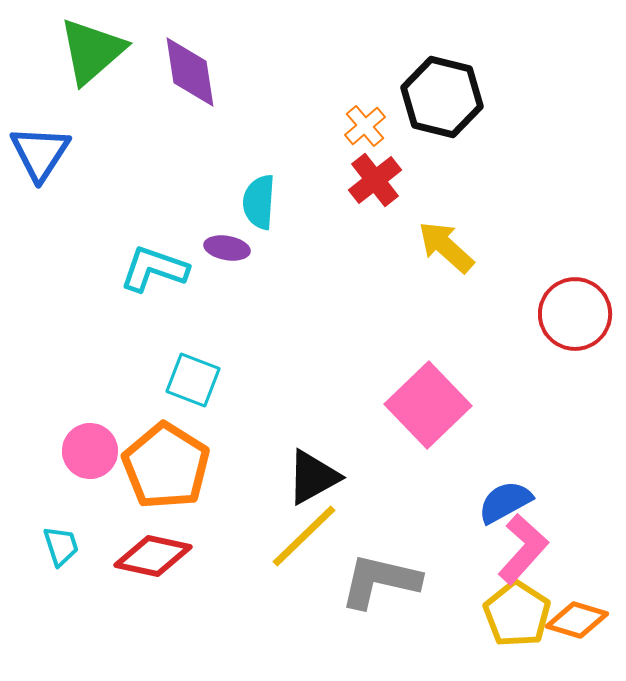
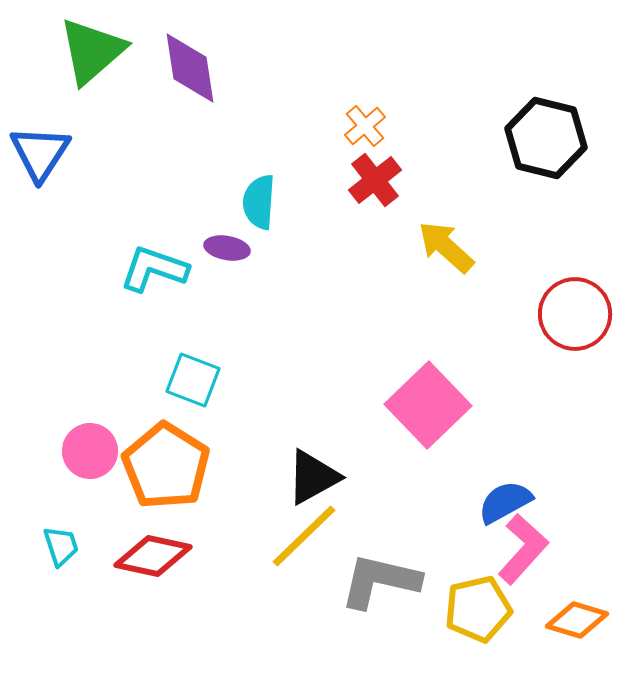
purple diamond: moved 4 px up
black hexagon: moved 104 px right, 41 px down
yellow pentagon: moved 39 px left, 5 px up; rotated 26 degrees clockwise
